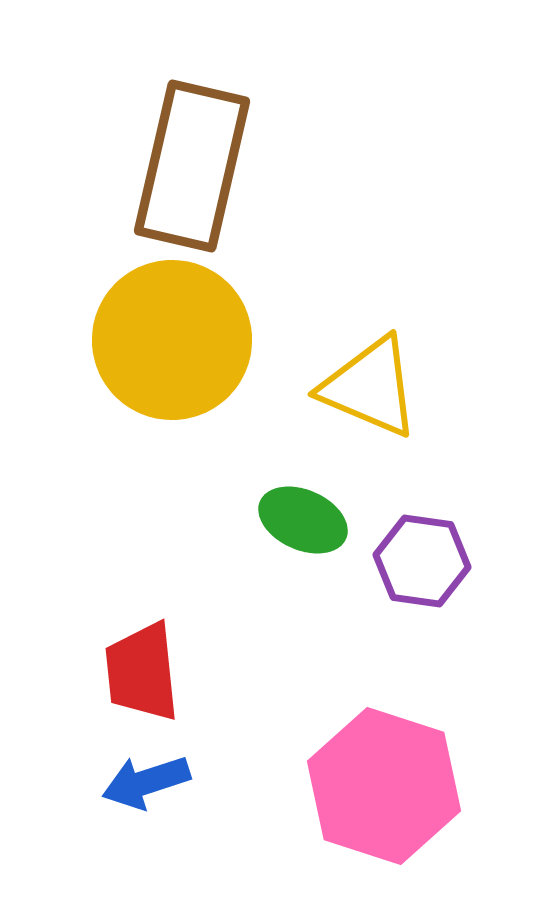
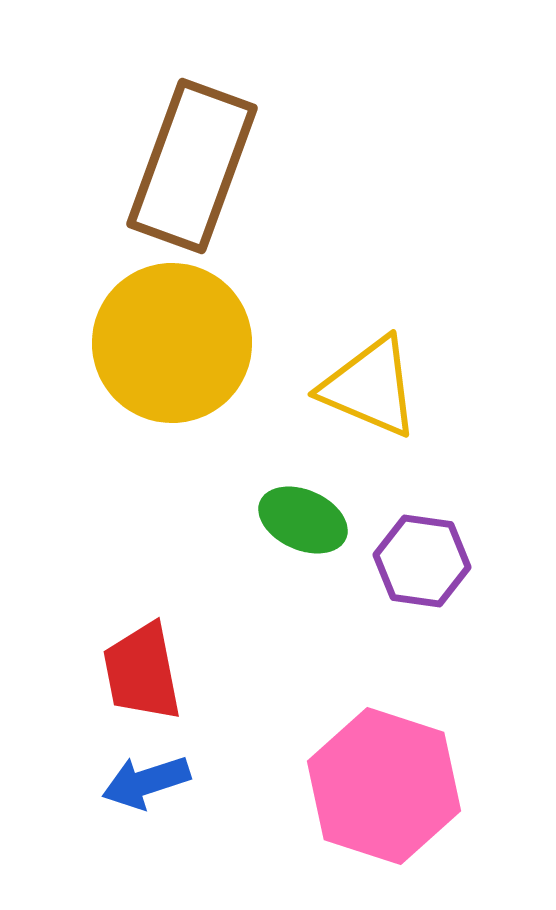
brown rectangle: rotated 7 degrees clockwise
yellow circle: moved 3 px down
red trapezoid: rotated 5 degrees counterclockwise
